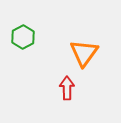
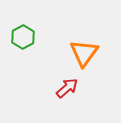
red arrow: rotated 50 degrees clockwise
